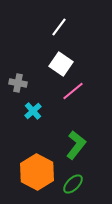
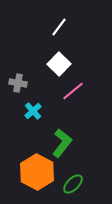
white square: moved 2 px left; rotated 10 degrees clockwise
green L-shape: moved 14 px left, 2 px up
